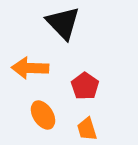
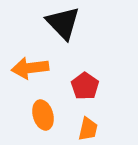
orange arrow: rotated 9 degrees counterclockwise
orange ellipse: rotated 16 degrees clockwise
orange trapezoid: moved 1 px right; rotated 150 degrees counterclockwise
